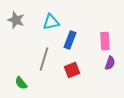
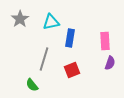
gray star: moved 4 px right, 1 px up; rotated 18 degrees clockwise
blue rectangle: moved 2 px up; rotated 12 degrees counterclockwise
green semicircle: moved 11 px right, 2 px down
